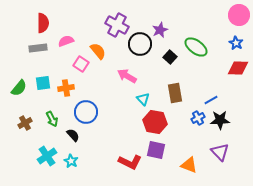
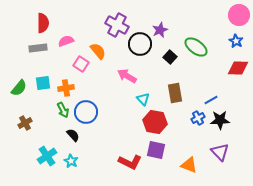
blue star: moved 2 px up
green arrow: moved 11 px right, 9 px up
